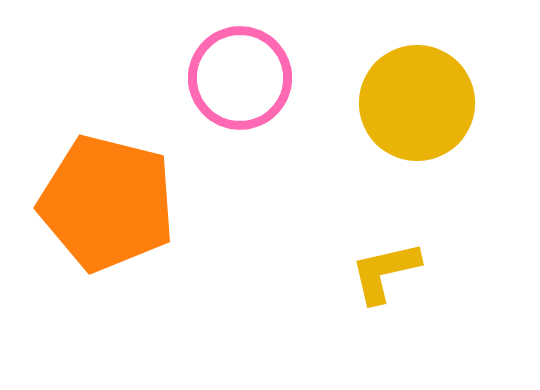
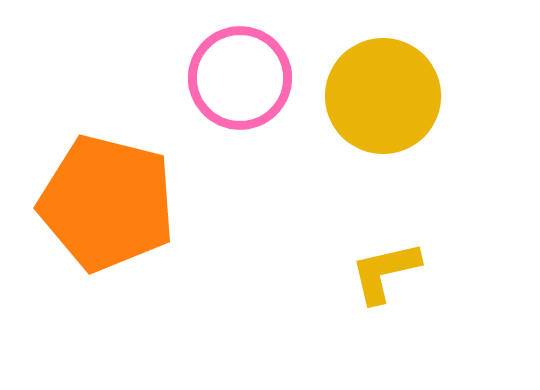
yellow circle: moved 34 px left, 7 px up
